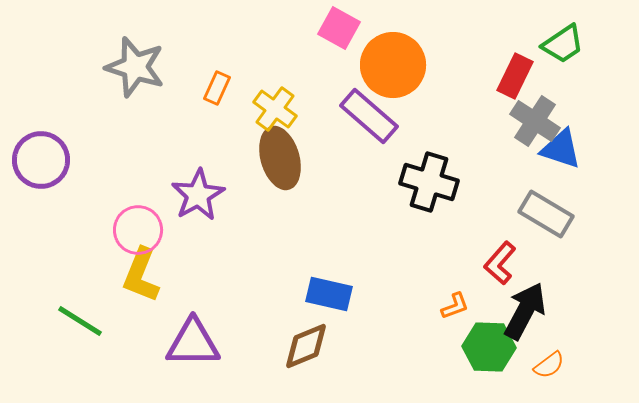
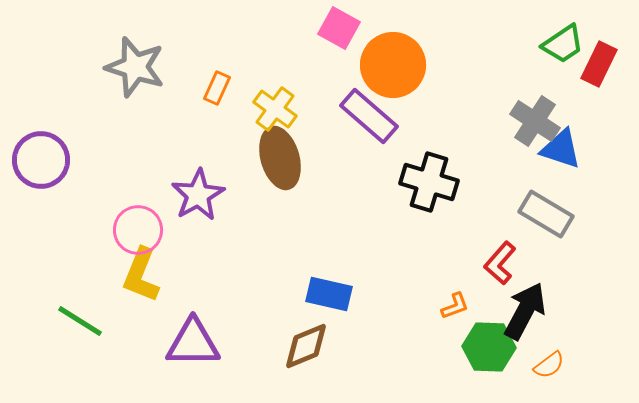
red rectangle: moved 84 px right, 12 px up
